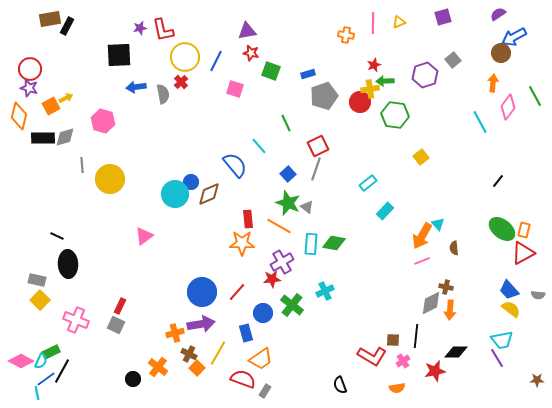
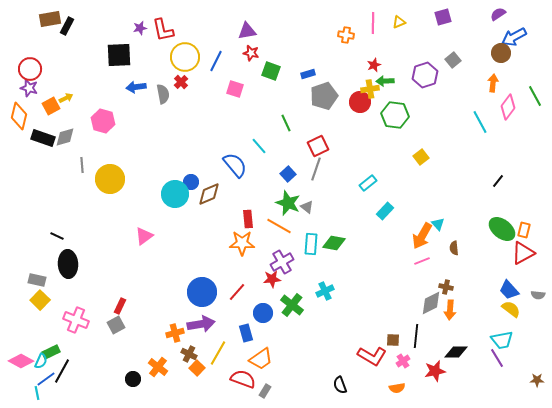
black rectangle at (43, 138): rotated 20 degrees clockwise
gray square at (116, 325): rotated 36 degrees clockwise
